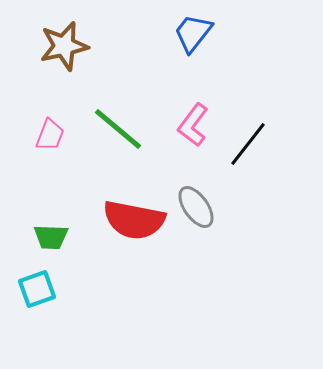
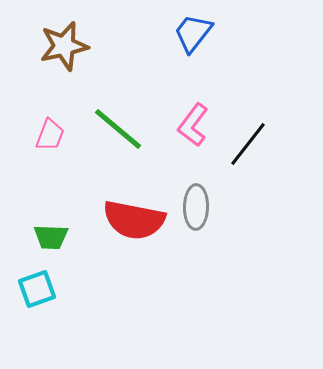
gray ellipse: rotated 36 degrees clockwise
